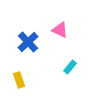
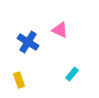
blue cross: rotated 15 degrees counterclockwise
cyan rectangle: moved 2 px right, 7 px down
